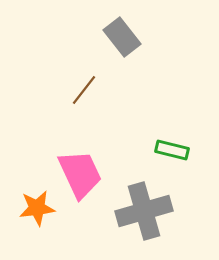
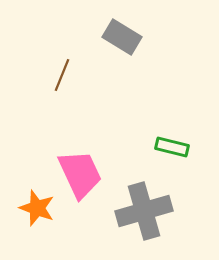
gray rectangle: rotated 21 degrees counterclockwise
brown line: moved 22 px left, 15 px up; rotated 16 degrees counterclockwise
green rectangle: moved 3 px up
orange star: rotated 27 degrees clockwise
